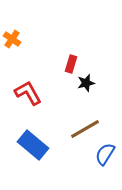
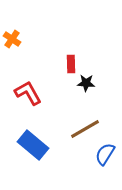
red rectangle: rotated 18 degrees counterclockwise
black star: rotated 18 degrees clockwise
